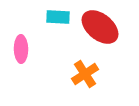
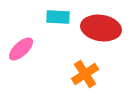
red ellipse: moved 1 px right, 1 px down; rotated 30 degrees counterclockwise
pink ellipse: rotated 48 degrees clockwise
